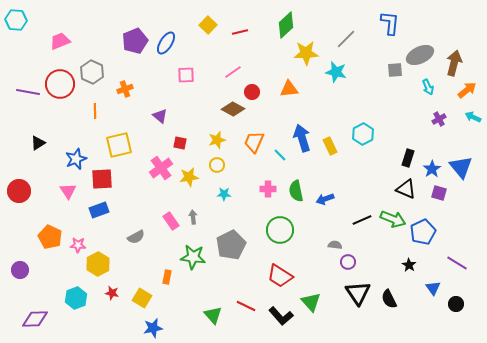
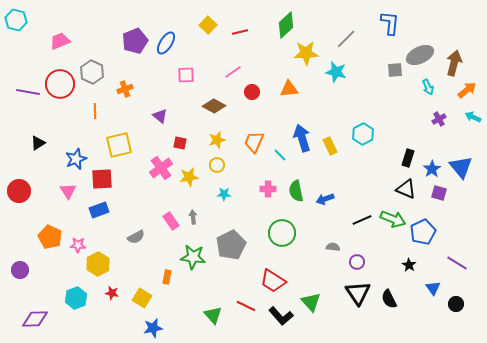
cyan hexagon at (16, 20): rotated 10 degrees clockwise
brown diamond at (233, 109): moved 19 px left, 3 px up
green circle at (280, 230): moved 2 px right, 3 px down
gray semicircle at (335, 245): moved 2 px left, 2 px down
purple circle at (348, 262): moved 9 px right
red trapezoid at (280, 276): moved 7 px left, 5 px down
